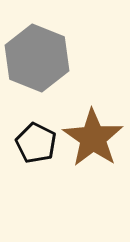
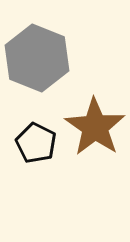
brown star: moved 2 px right, 11 px up
